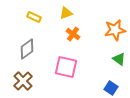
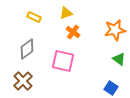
orange cross: moved 2 px up
pink square: moved 3 px left, 6 px up
